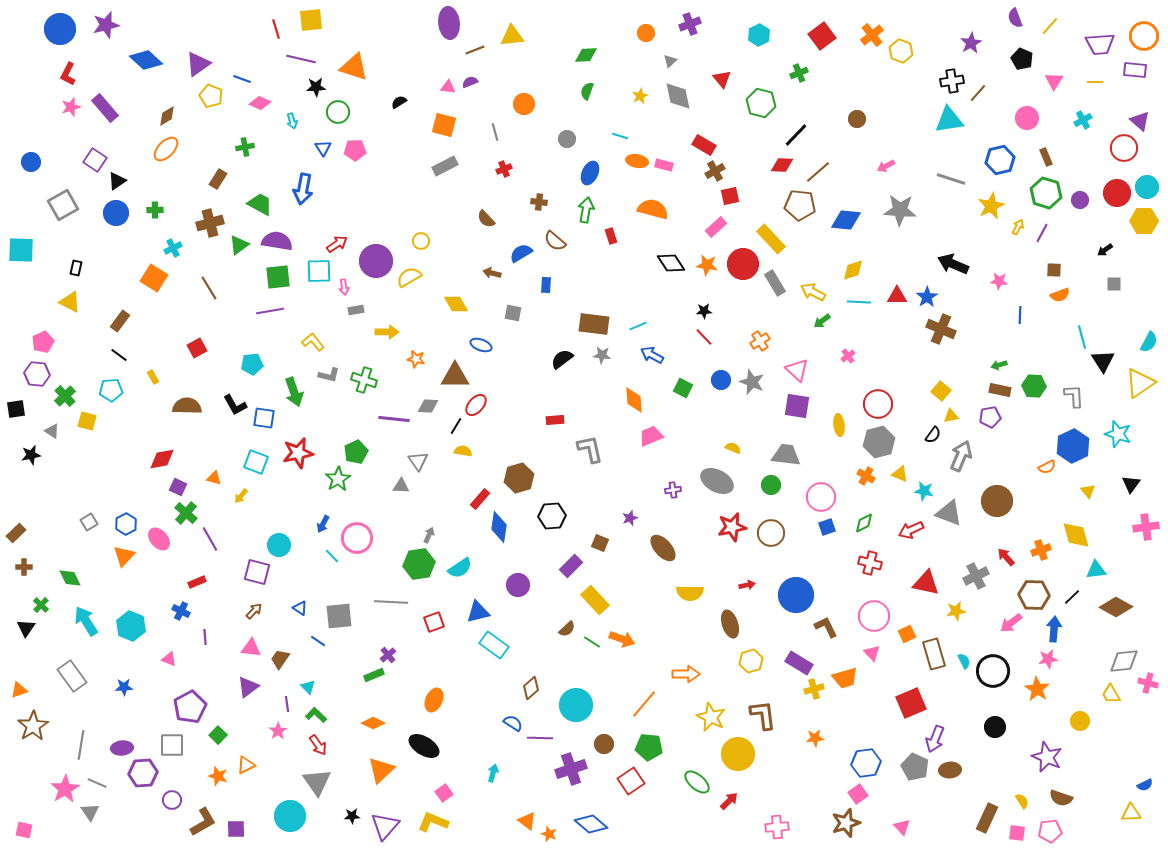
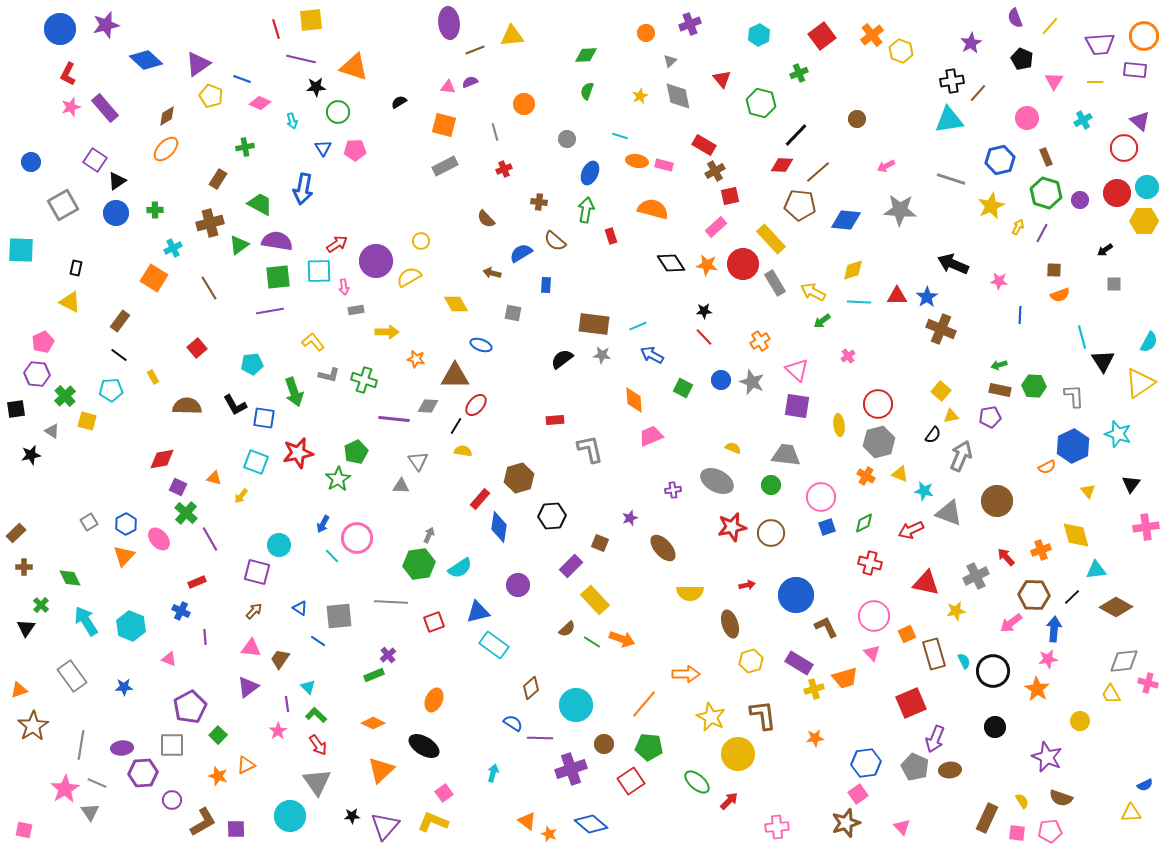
red square at (197, 348): rotated 12 degrees counterclockwise
